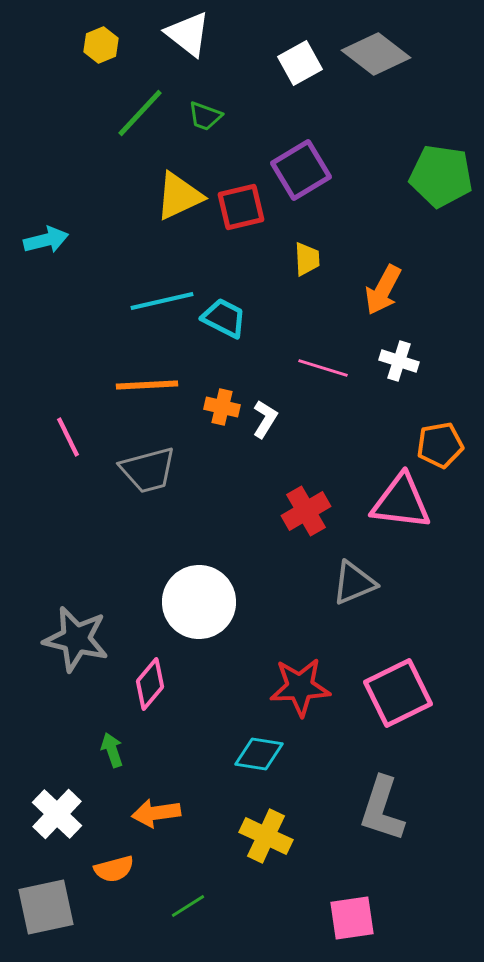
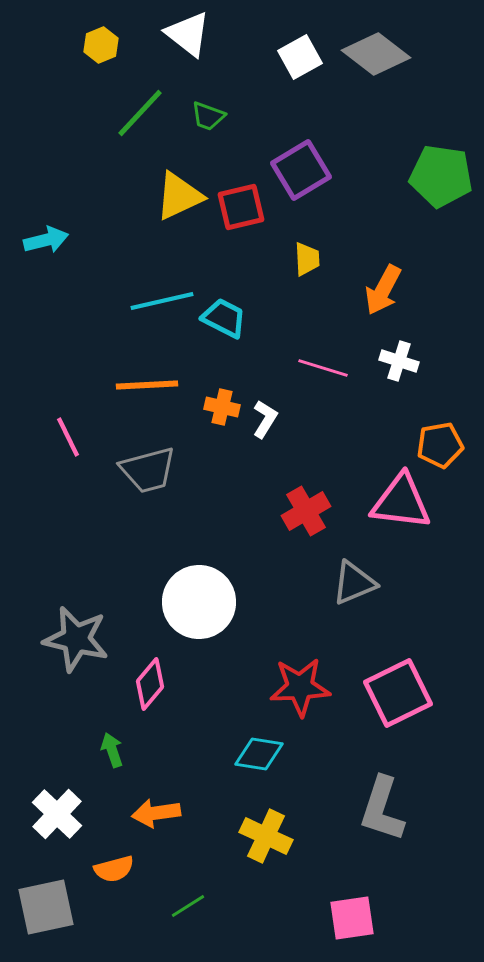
white square at (300, 63): moved 6 px up
green trapezoid at (205, 116): moved 3 px right
